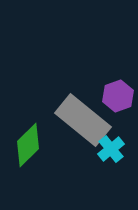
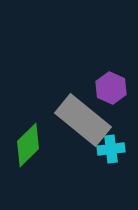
purple hexagon: moved 7 px left, 8 px up; rotated 16 degrees counterclockwise
cyan cross: rotated 32 degrees clockwise
